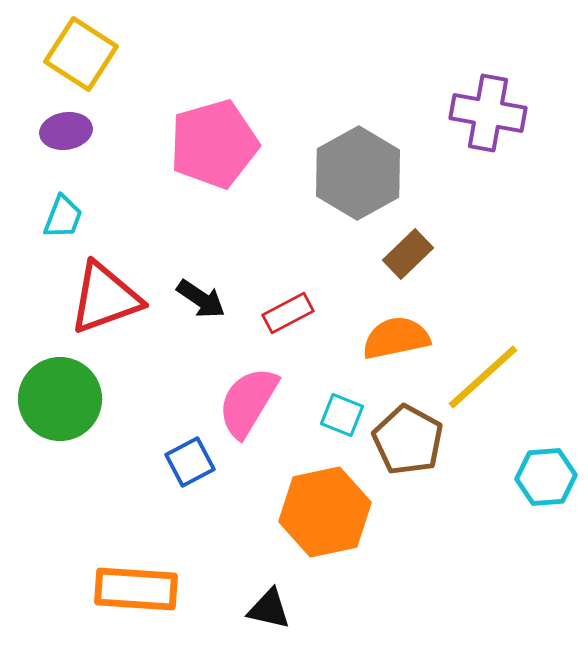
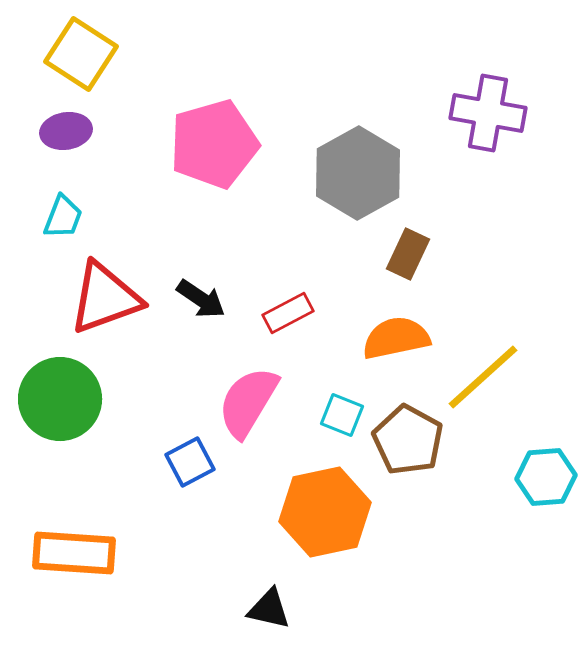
brown rectangle: rotated 21 degrees counterclockwise
orange rectangle: moved 62 px left, 36 px up
